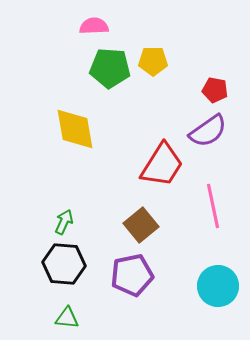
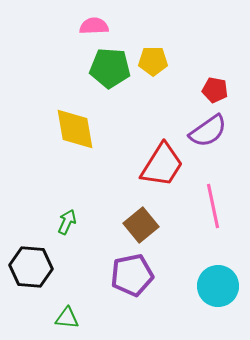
green arrow: moved 3 px right
black hexagon: moved 33 px left, 3 px down
